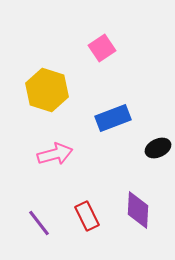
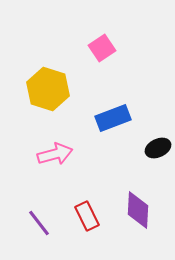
yellow hexagon: moved 1 px right, 1 px up
